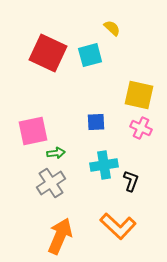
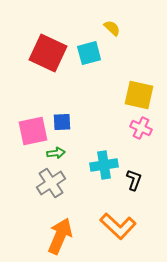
cyan square: moved 1 px left, 2 px up
blue square: moved 34 px left
black L-shape: moved 3 px right, 1 px up
